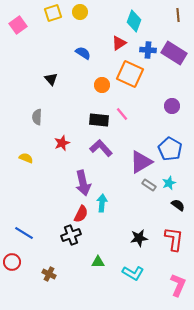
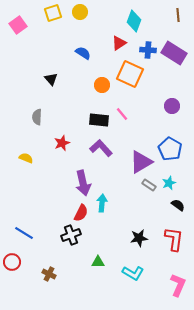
red semicircle: moved 1 px up
